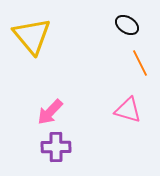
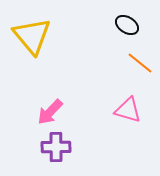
orange line: rotated 24 degrees counterclockwise
